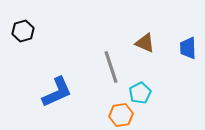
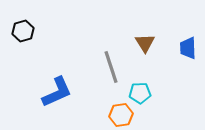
brown triangle: rotated 35 degrees clockwise
cyan pentagon: rotated 25 degrees clockwise
